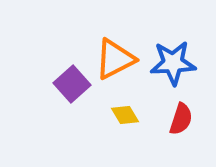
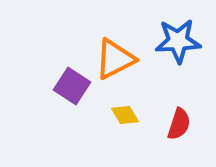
blue star: moved 5 px right, 22 px up
purple square: moved 2 px down; rotated 15 degrees counterclockwise
red semicircle: moved 2 px left, 5 px down
